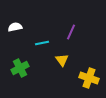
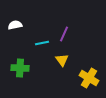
white semicircle: moved 2 px up
purple line: moved 7 px left, 2 px down
green cross: rotated 30 degrees clockwise
yellow cross: rotated 12 degrees clockwise
